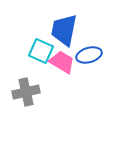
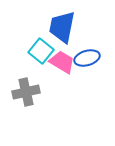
blue trapezoid: moved 2 px left, 3 px up
cyan square: rotated 15 degrees clockwise
blue ellipse: moved 2 px left, 3 px down
